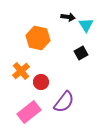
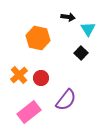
cyan triangle: moved 2 px right, 4 px down
black square: rotated 16 degrees counterclockwise
orange cross: moved 2 px left, 4 px down
red circle: moved 4 px up
purple semicircle: moved 2 px right, 2 px up
